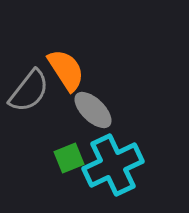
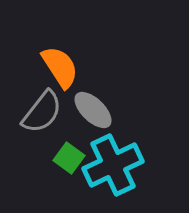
orange semicircle: moved 6 px left, 3 px up
gray semicircle: moved 13 px right, 21 px down
green square: rotated 32 degrees counterclockwise
